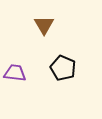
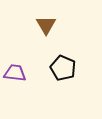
brown triangle: moved 2 px right
